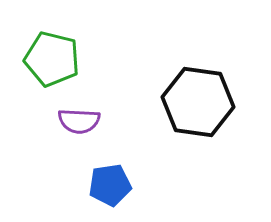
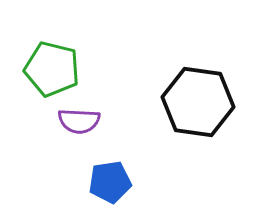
green pentagon: moved 10 px down
blue pentagon: moved 3 px up
